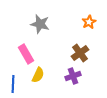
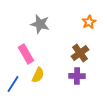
purple cross: moved 4 px right; rotated 21 degrees clockwise
blue line: rotated 30 degrees clockwise
